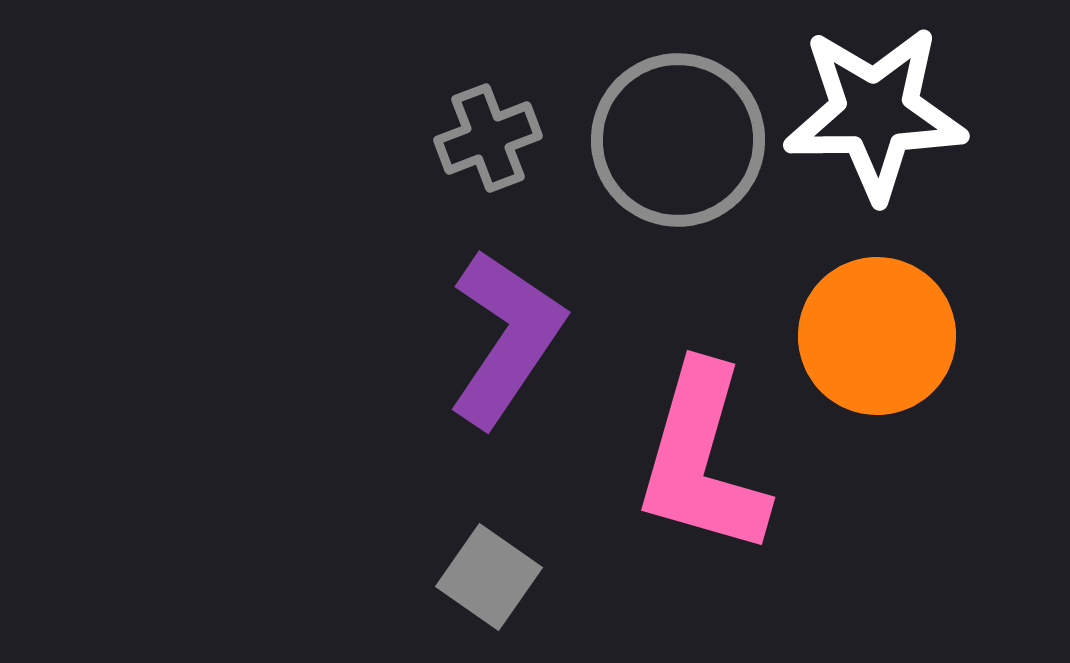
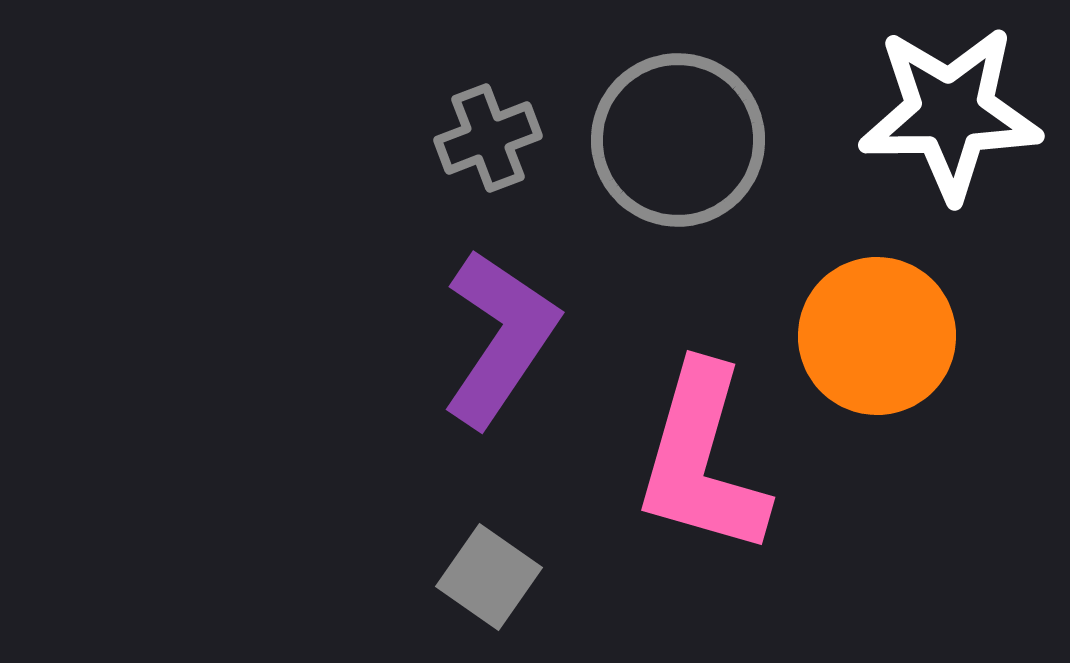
white star: moved 75 px right
purple L-shape: moved 6 px left
